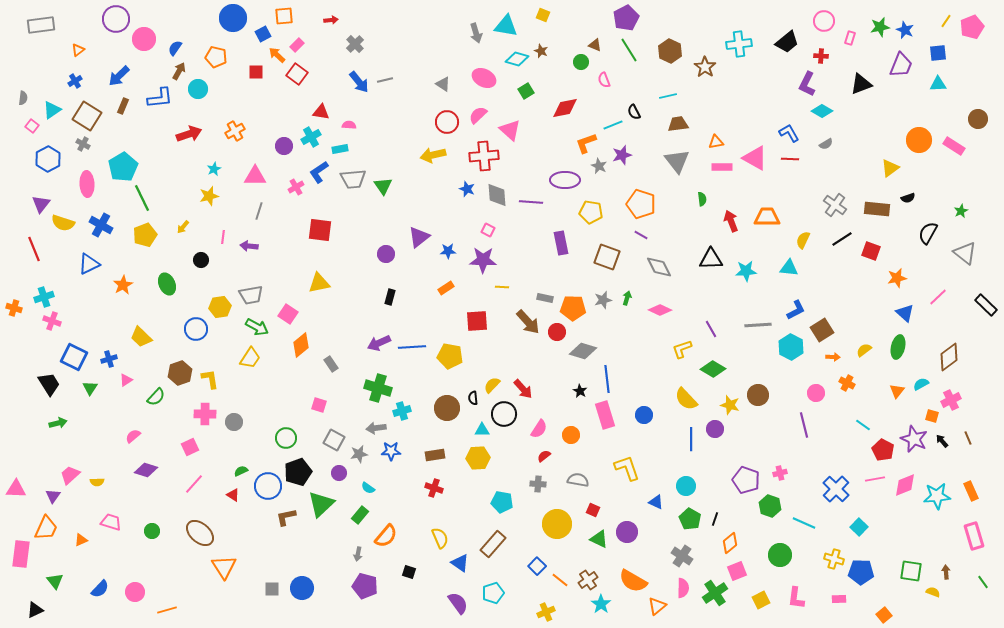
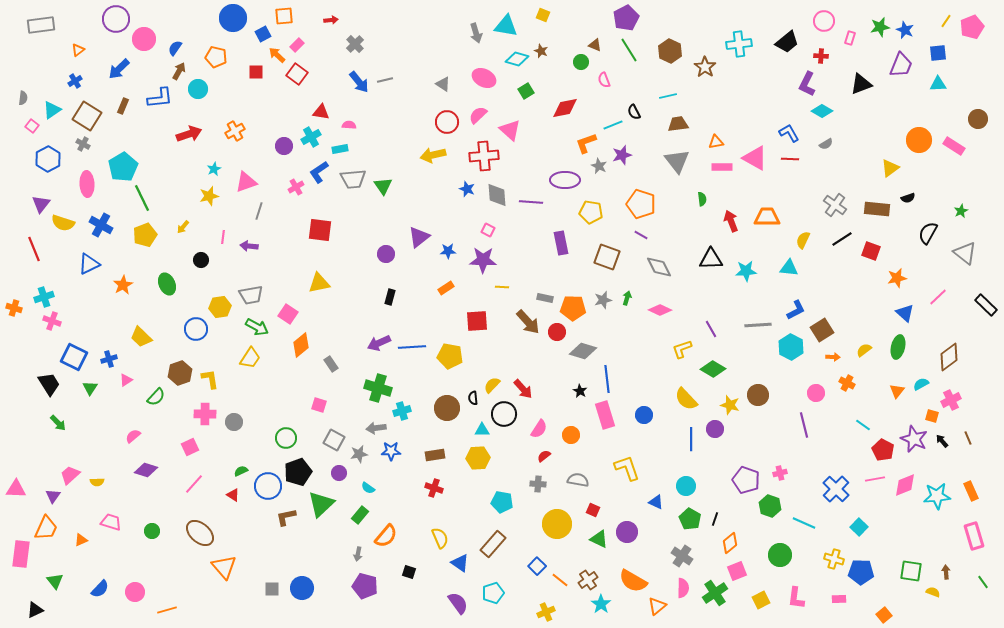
blue arrow at (119, 76): moved 7 px up
pink triangle at (255, 176): moved 9 px left, 6 px down; rotated 20 degrees counterclockwise
green arrow at (58, 423): rotated 60 degrees clockwise
orange triangle at (224, 567): rotated 8 degrees counterclockwise
